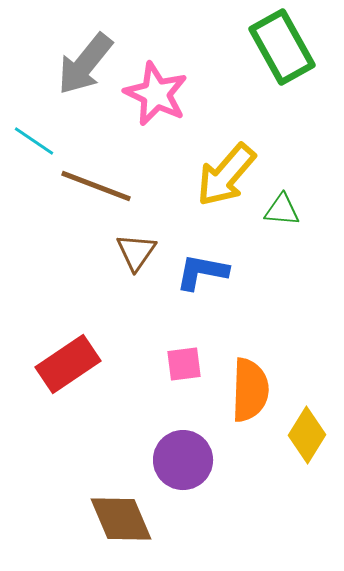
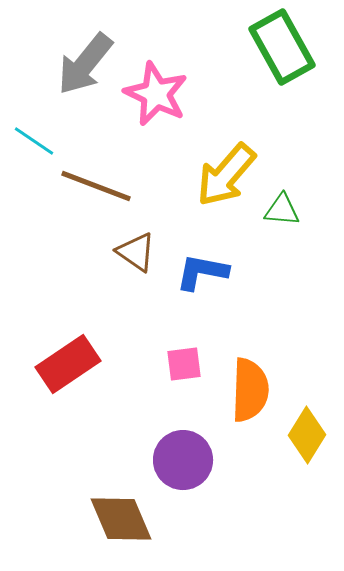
brown triangle: rotated 30 degrees counterclockwise
